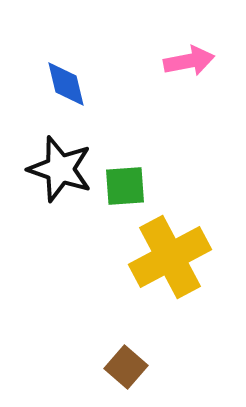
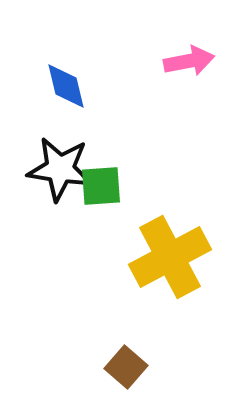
blue diamond: moved 2 px down
black star: rotated 10 degrees counterclockwise
green square: moved 24 px left
